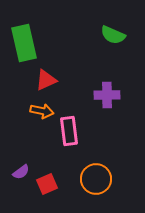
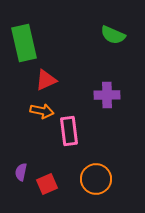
purple semicircle: rotated 138 degrees clockwise
